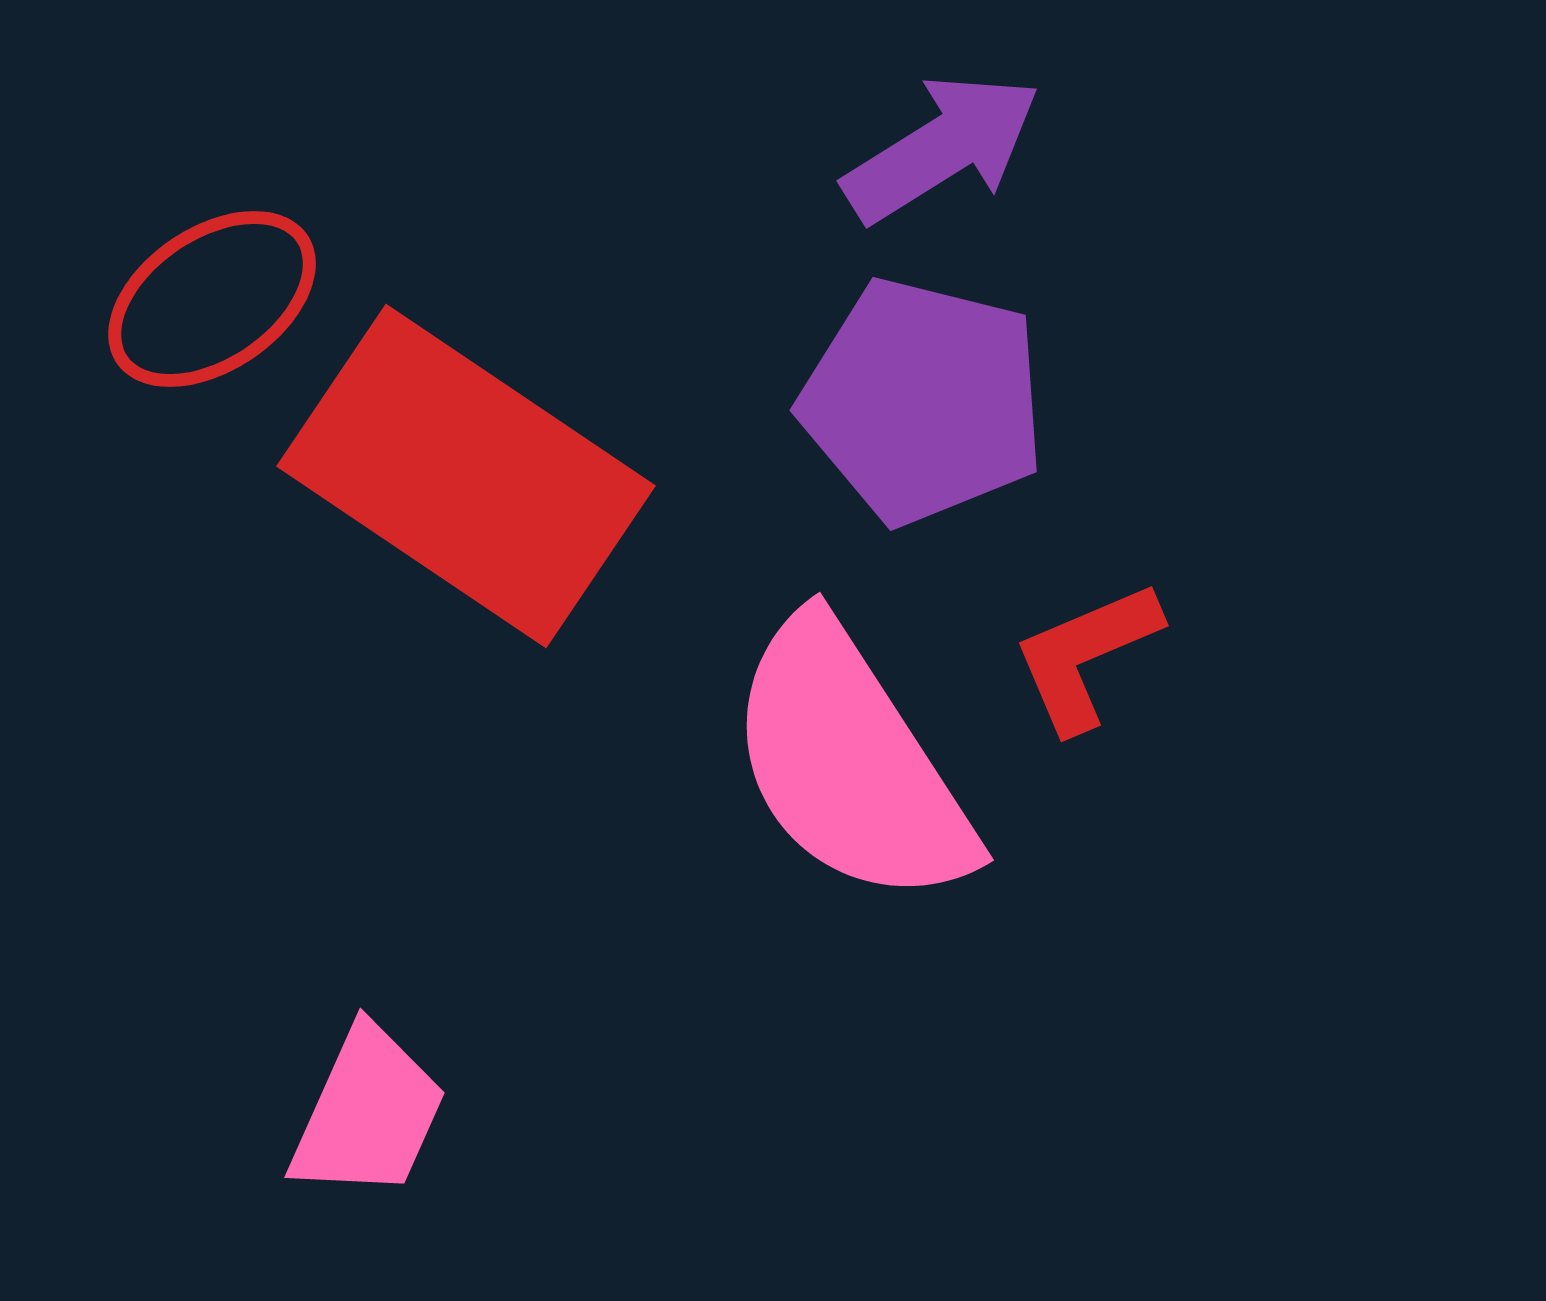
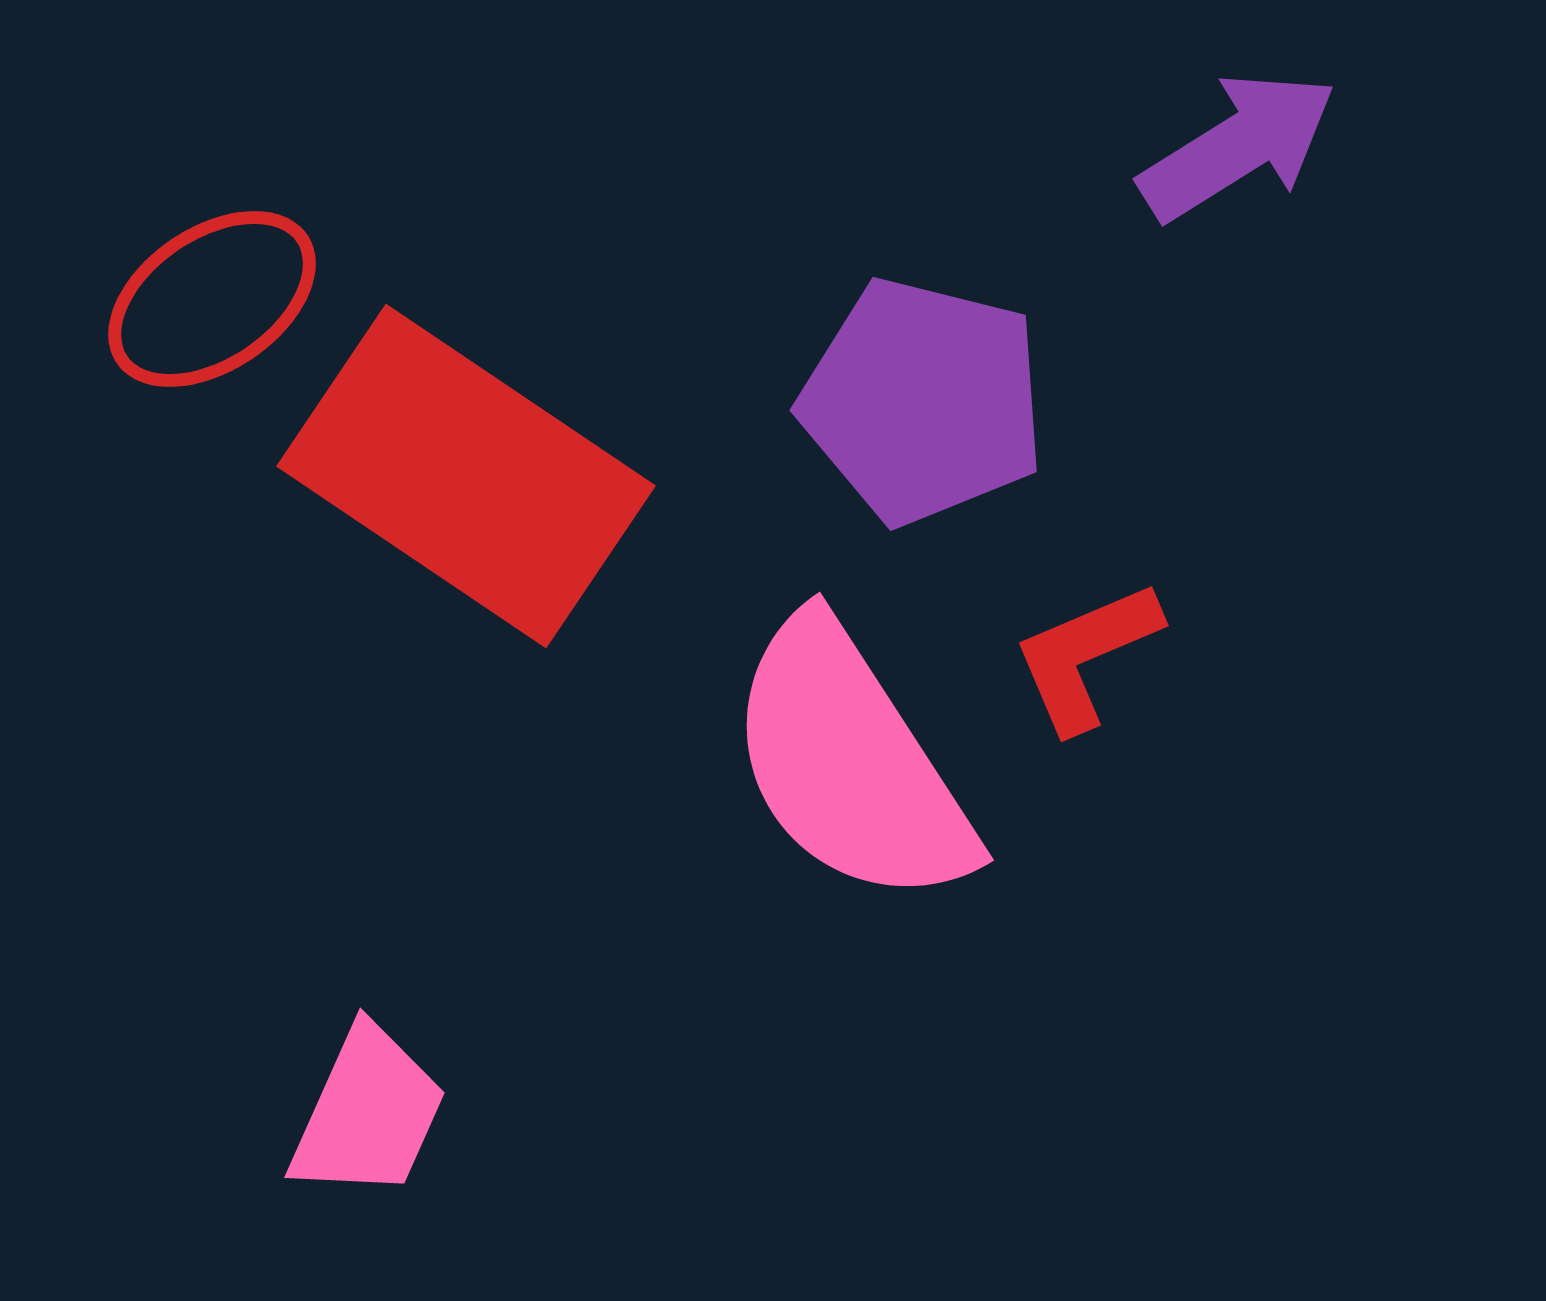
purple arrow: moved 296 px right, 2 px up
